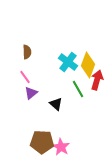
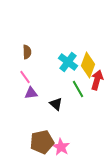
purple triangle: rotated 32 degrees clockwise
brown pentagon: rotated 15 degrees counterclockwise
